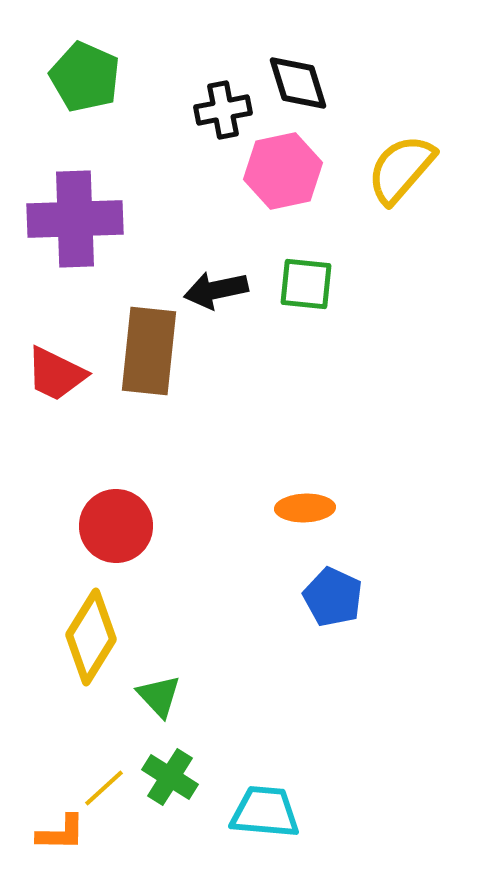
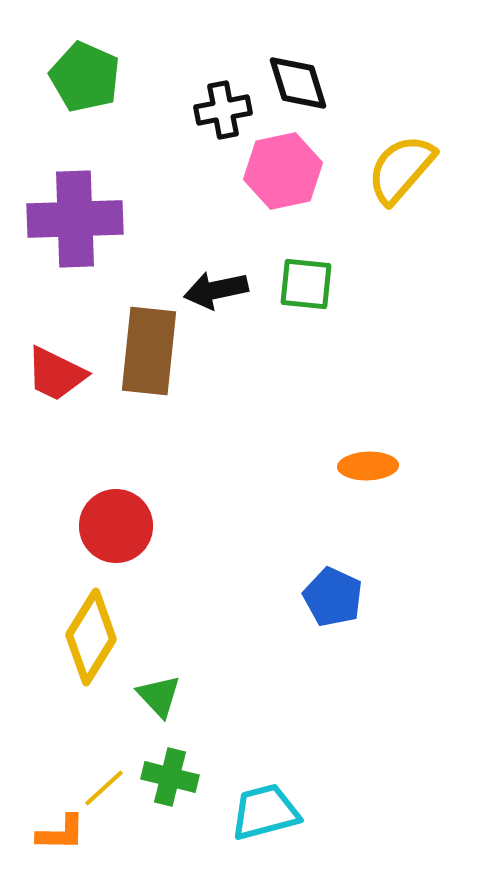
orange ellipse: moved 63 px right, 42 px up
green cross: rotated 18 degrees counterclockwise
cyan trapezoid: rotated 20 degrees counterclockwise
